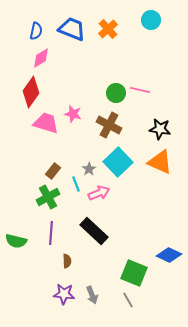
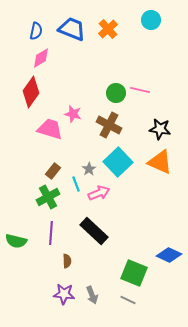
pink trapezoid: moved 4 px right, 6 px down
gray line: rotated 35 degrees counterclockwise
